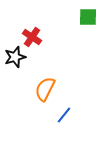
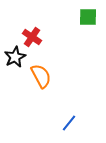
black star: rotated 10 degrees counterclockwise
orange semicircle: moved 4 px left, 13 px up; rotated 125 degrees clockwise
blue line: moved 5 px right, 8 px down
